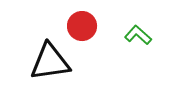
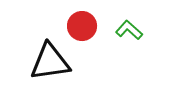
green L-shape: moved 9 px left, 5 px up
